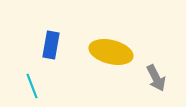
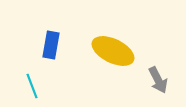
yellow ellipse: moved 2 px right, 1 px up; rotated 12 degrees clockwise
gray arrow: moved 2 px right, 2 px down
